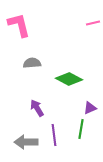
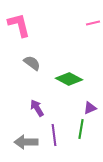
gray semicircle: rotated 42 degrees clockwise
